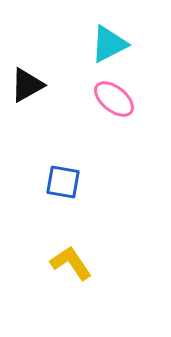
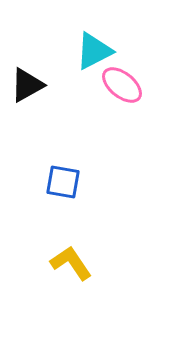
cyan triangle: moved 15 px left, 7 px down
pink ellipse: moved 8 px right, 14 px up
